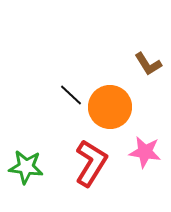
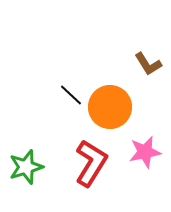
pink star: rotated 20 degrees counterclockwise
green star: rotated 24 degrees counterclockwise
